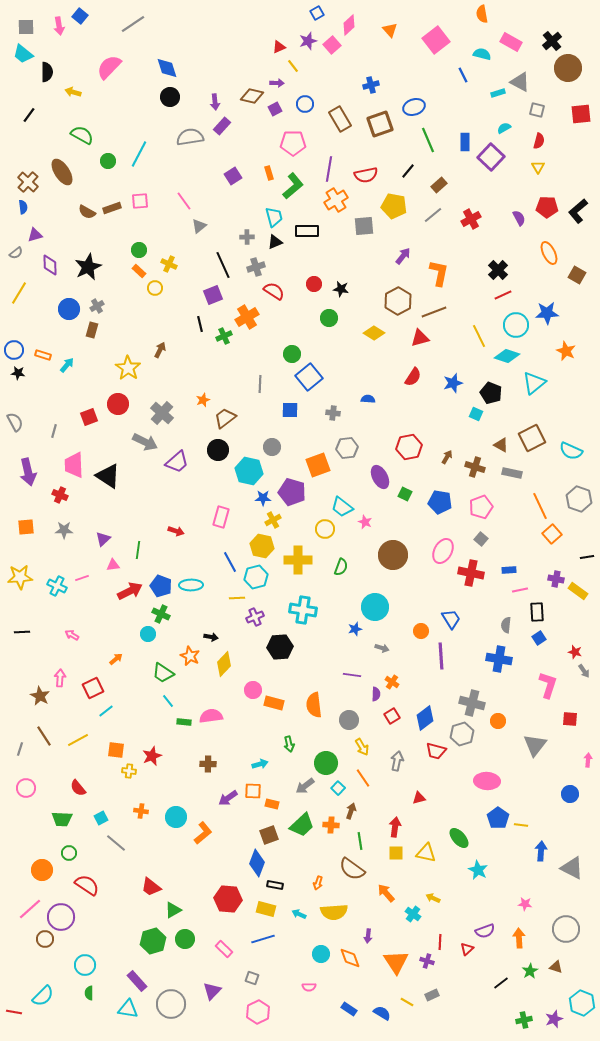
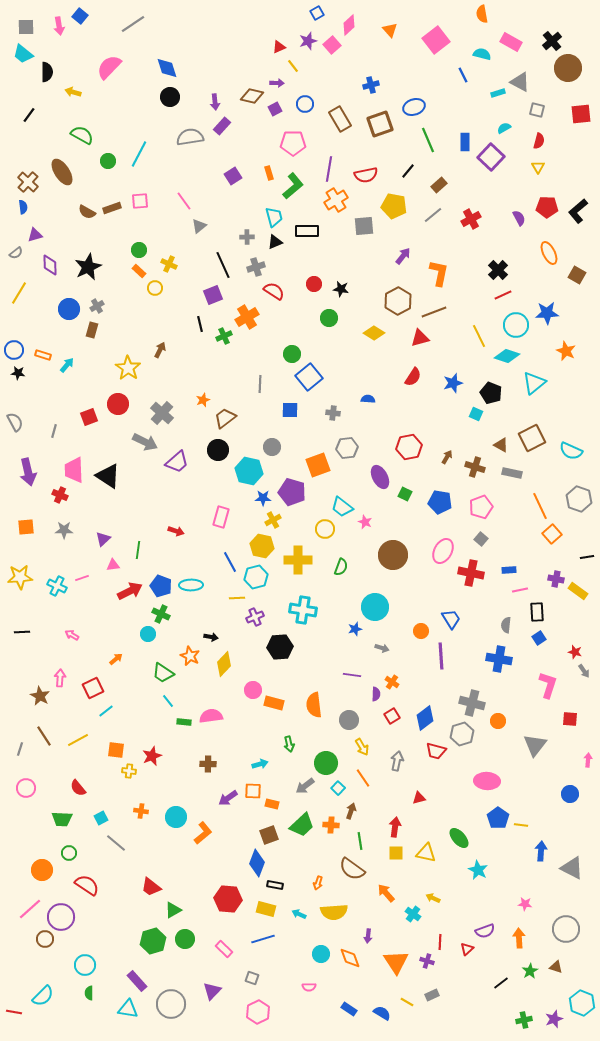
pink trapezoid at (74, 465): moved 5 px down
